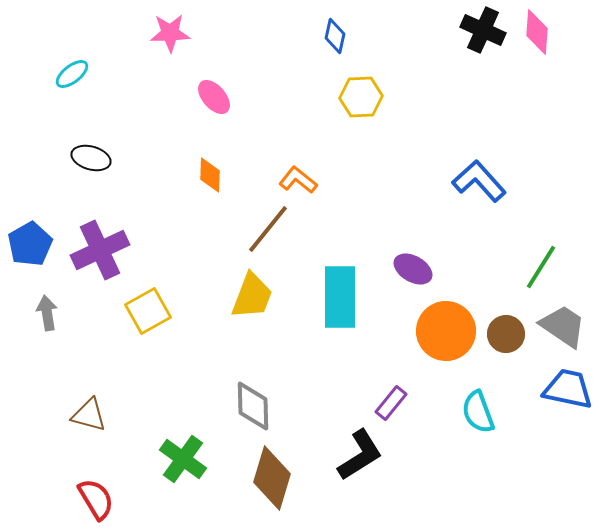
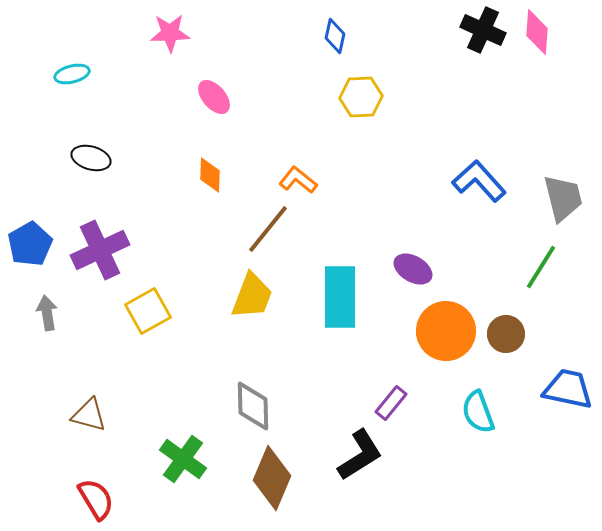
cyan ellipse: rotated 24 degrees clockwise
gray trapezoid: moved 128 px up; rotated 42 degrees clockwise
brown diamond: rotated 6 degrees clockwise
